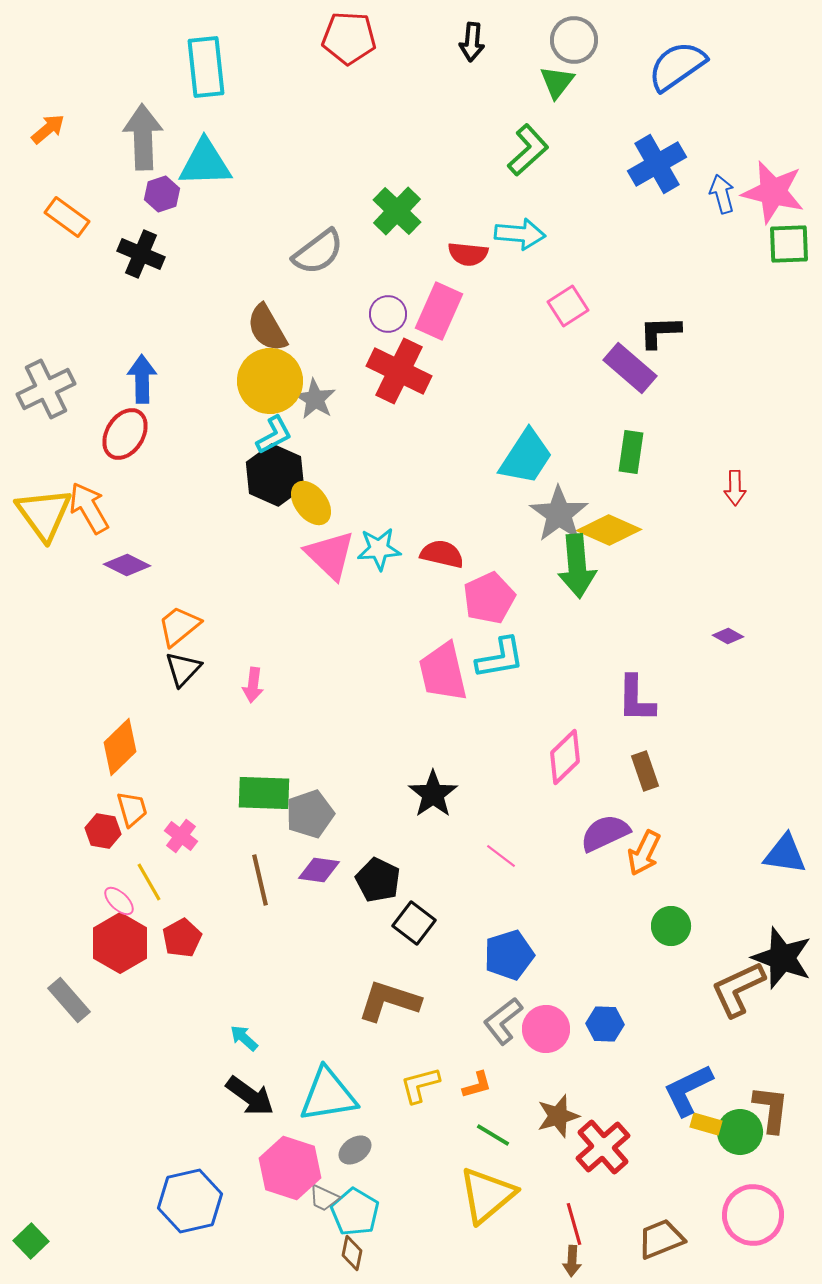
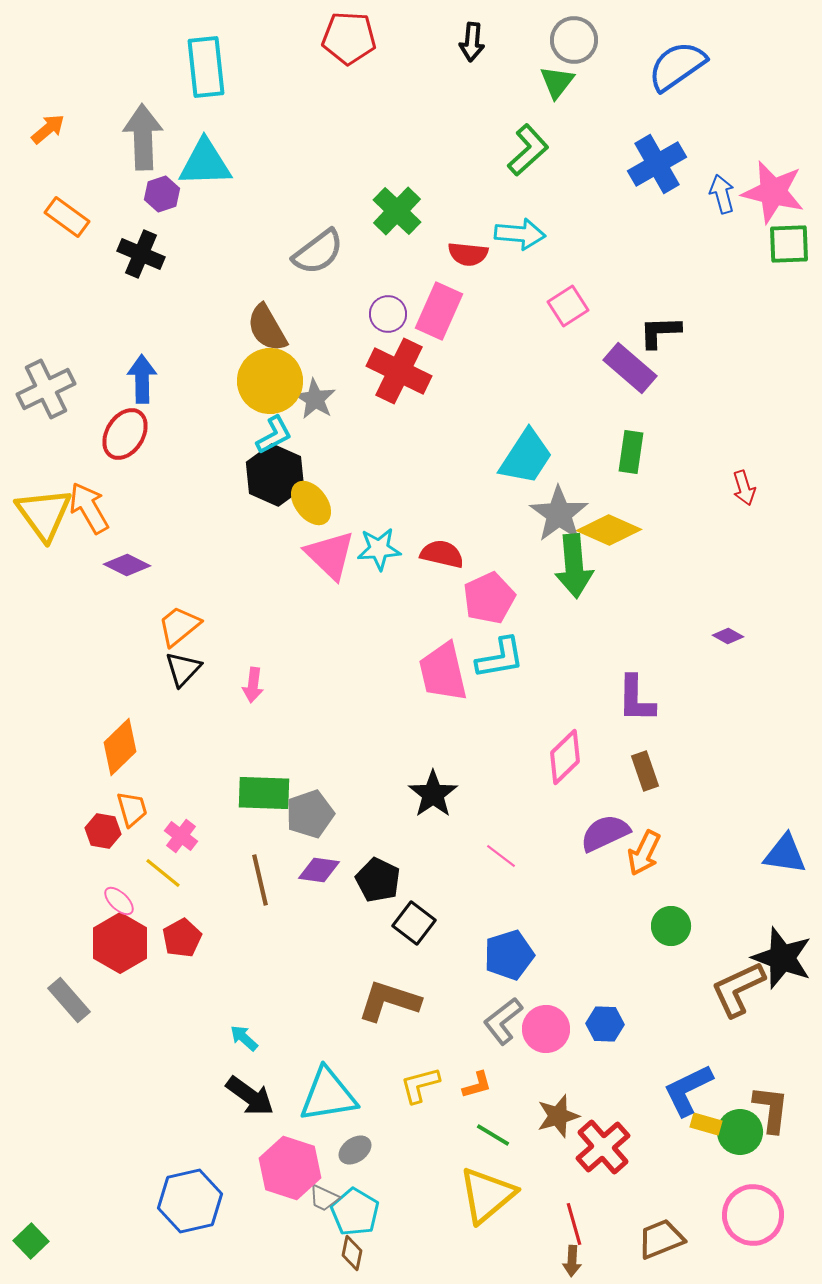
red arrow at (735, 488): moved 9 px right; rotated 16 degrees counterclockwise
green arrow at (577, 566): moved 3 px left
yellow line at (149, 882): moved 14 px right, 9 px up; rotated 21 degrees counterclockwise
